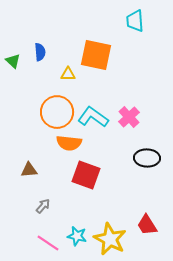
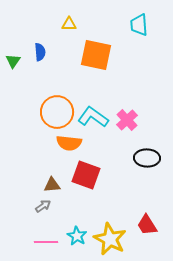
cyan trapezoid: moved 4 px right, 4 px down
green triangle: rotated 21 degrees clockwise
yellow triangle: moved 1 px right, 50 px up
pink cross: moved 2 px left, 3 px down
brown triangle: moved 23 px right, 15 px down
gray arrow: rotated 14 degrees clockwise
cyan star: rotated 18 degrees clockwise
pink line: moved 2 px left, 1 px up; rotated 35 degrees counterclockwise
